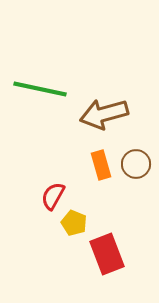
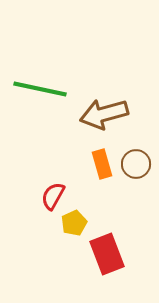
orange rectangle: moved 1 px right, 1 px up
yellow pentagon: rotated 25 degrees clockwise
